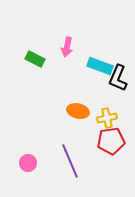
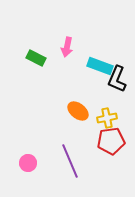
green rectangle: moved 1 px right, 1 px up
black L-shape: moved 1 px left, 1 px down
orange ellipse: rotated 25 degrees clockwise
